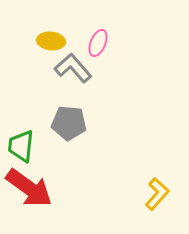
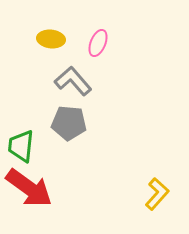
yellow ellipse: moved 2 px up
gray L-shape: moved 13 px down
